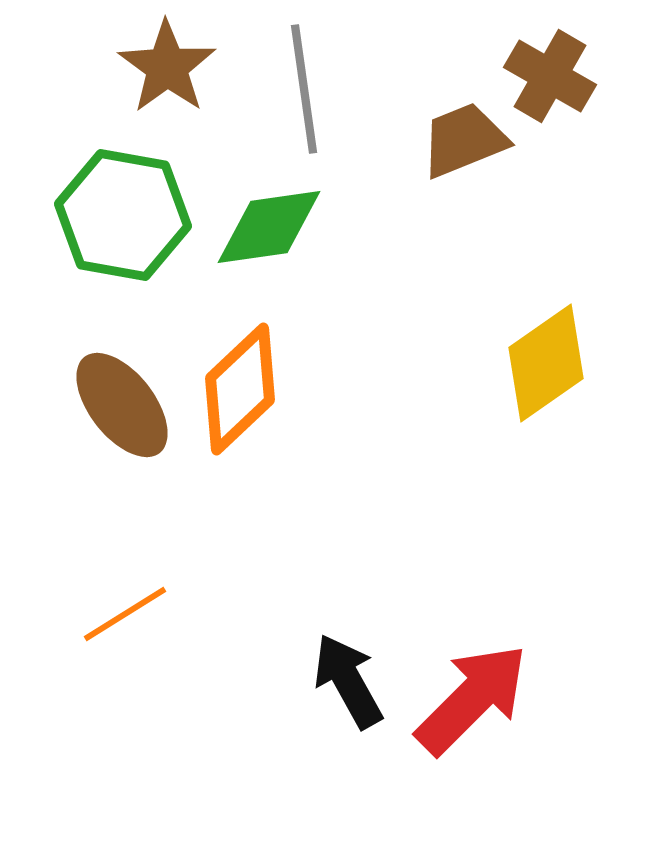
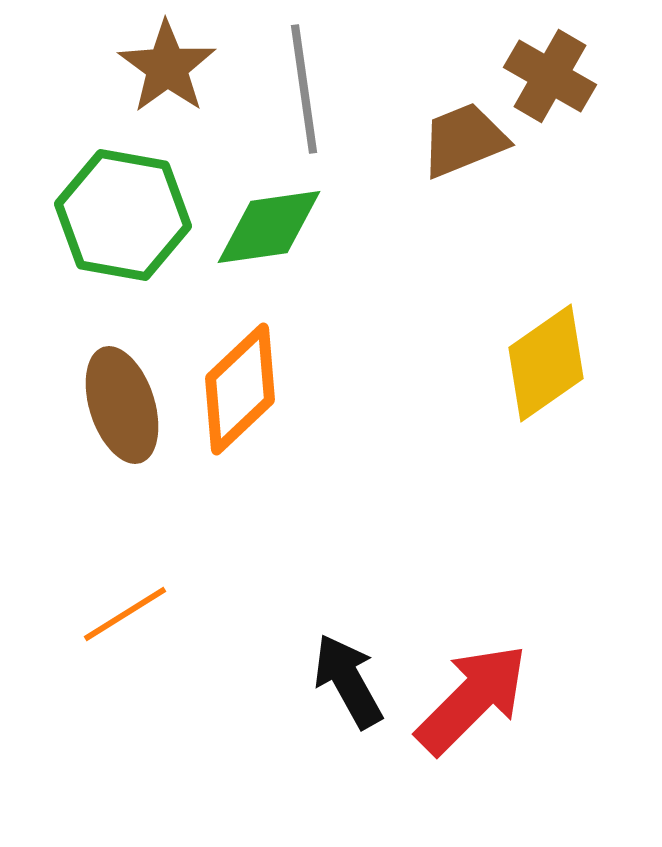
brown ellipse: rotated 20 degrees clockwise
